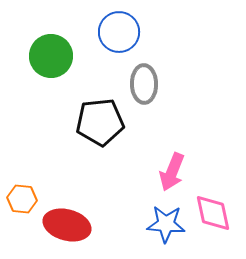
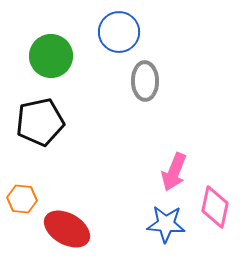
gray ellipse: moved 1 px right, 3 px up
black pentagon: moved 60 px left; rotated 6 degrees counterclockwise
pink arrow: moved 2 px right
pink diamond: moved 2 px right, 6 px up; rotated 24 degrees clockwise
red ellipse: moved 4 px down; rotated 15 degrees clockwise
